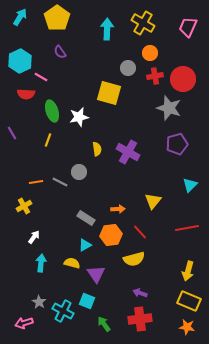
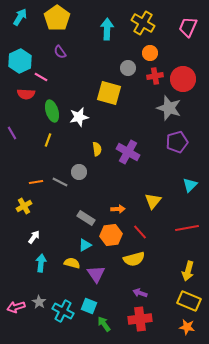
purple pentagon at (177, 144): moved 2 px up
cyan square at (87, 301): moved 2 px right, 5 px down
pink arrow at (24, 323): moved 8 px left, 16 px up
